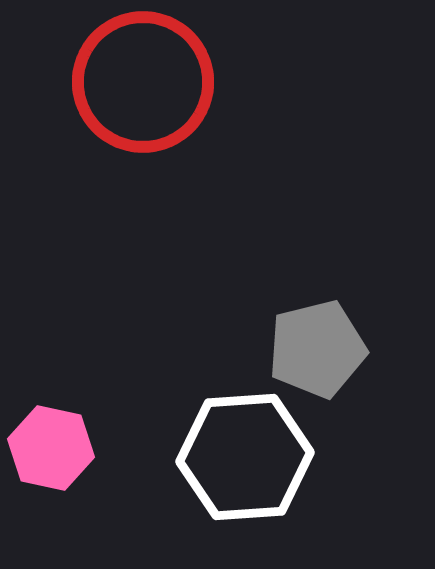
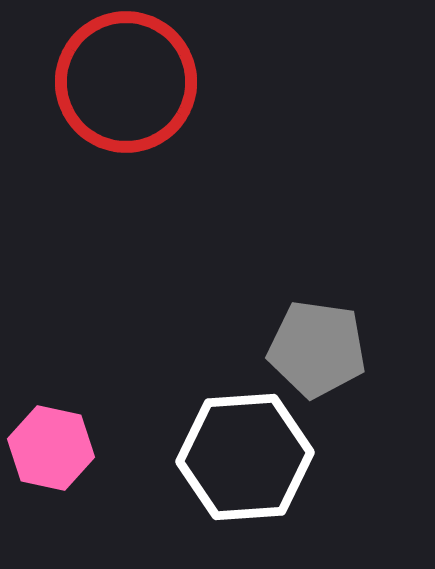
red circle: moved 17 px left
gray pentagon: rotated 22 degrees clockwise
